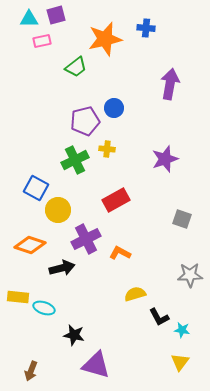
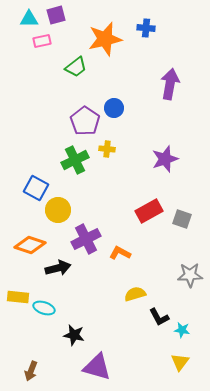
purple pentagon: rotated 24 degrees counterclockwise
red rectangle: moved 33 px right, 11 px down
black arrow: moved 4 px left
purple triangle: moved 1 px right, 2 px down
